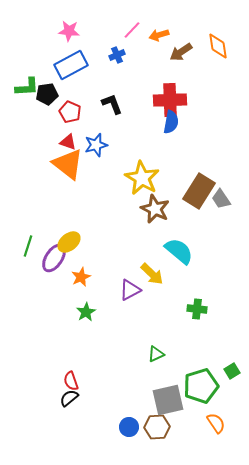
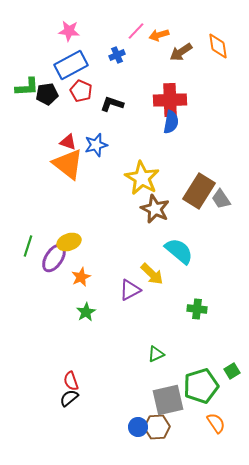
pink line: moved 4 px right, 1 px down
black L-shape: rotated 50 degrees counterclockwise
red pentagon: moved 11 px right, 21 px up
yellow ellipse: rotated 20 degrees clockwise
blue circle: moved 9 px right
